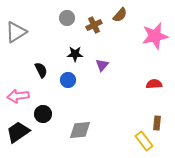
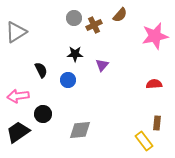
gray circle: moved 7 px right
